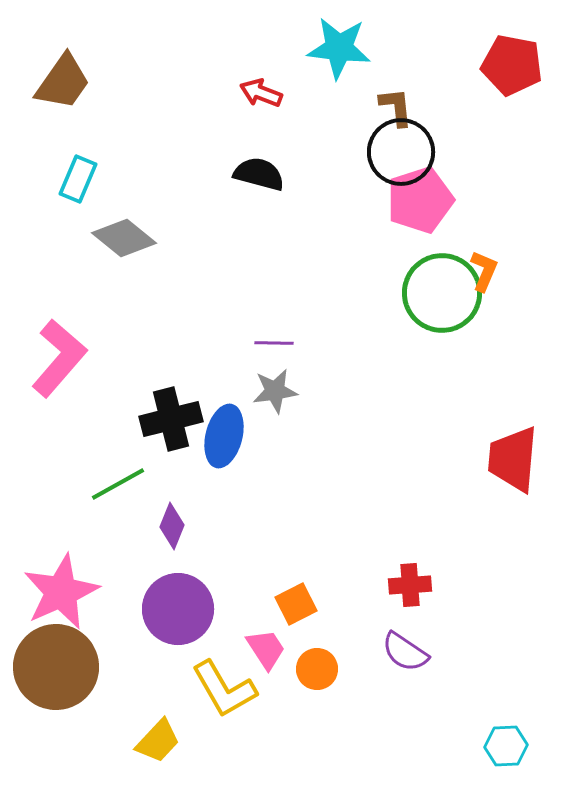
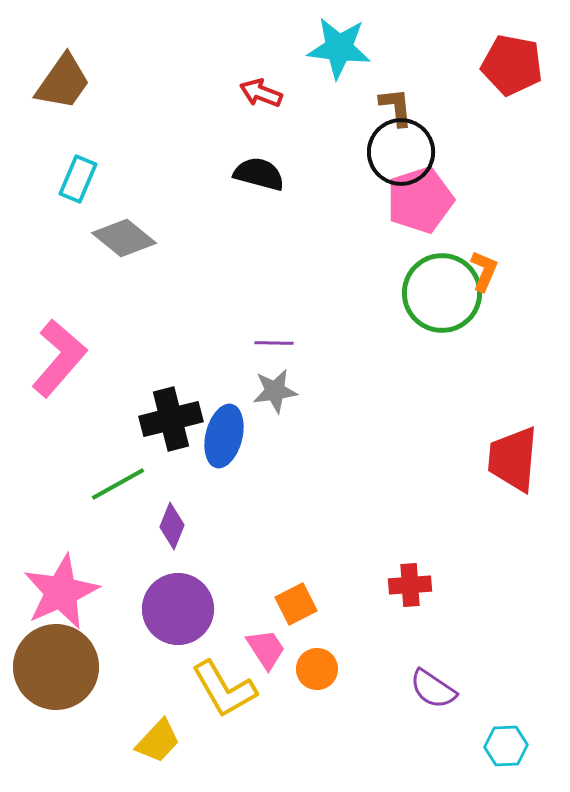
purple semicircle: moved 28 px right, 37 px down
